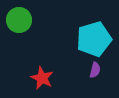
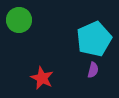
cyan pentagon: rotated 8 degrees counterclockwise
purple semicircle: moved 2 px left
